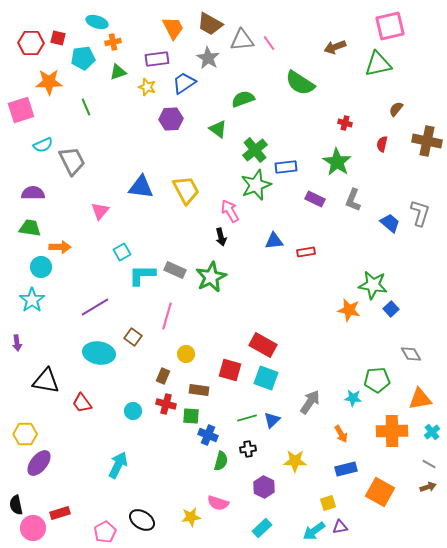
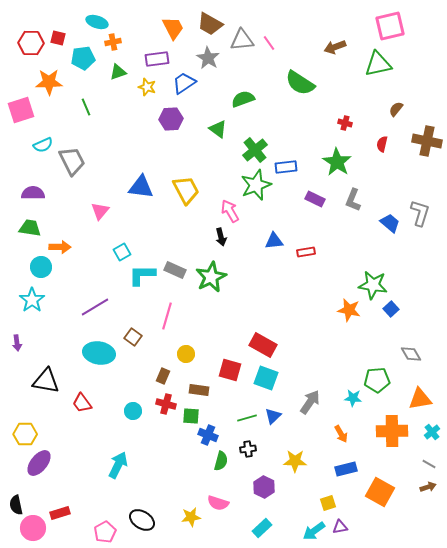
blue triangle at (272, 420): moved 1 px right, 4 px up
